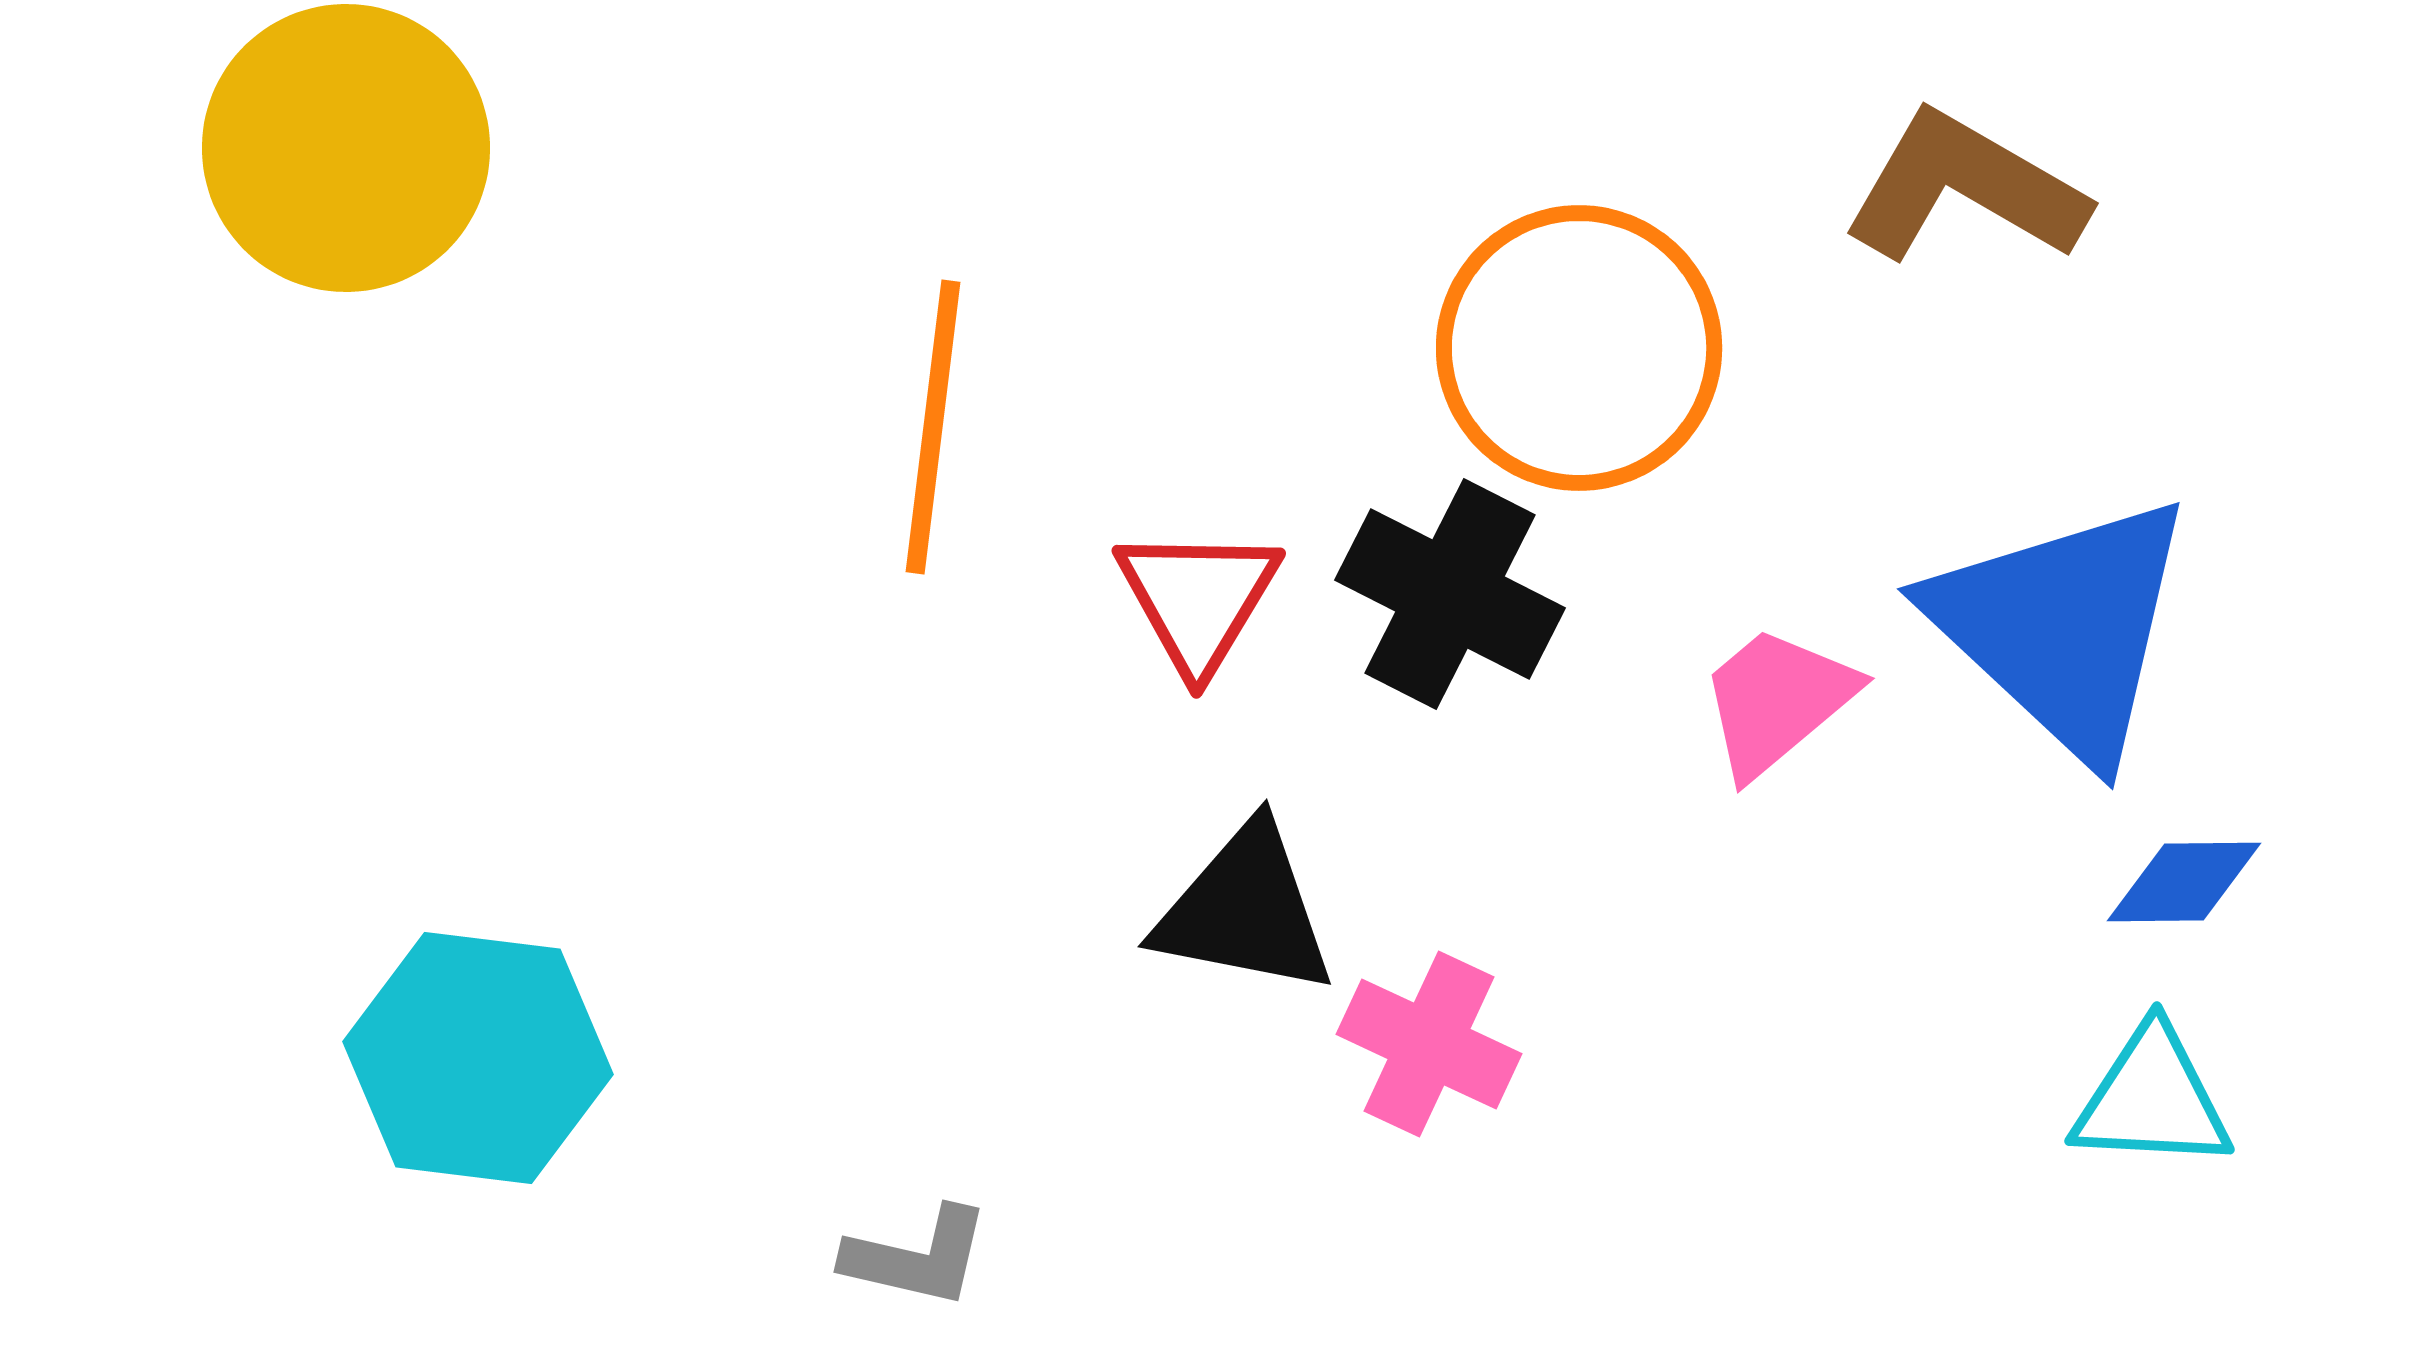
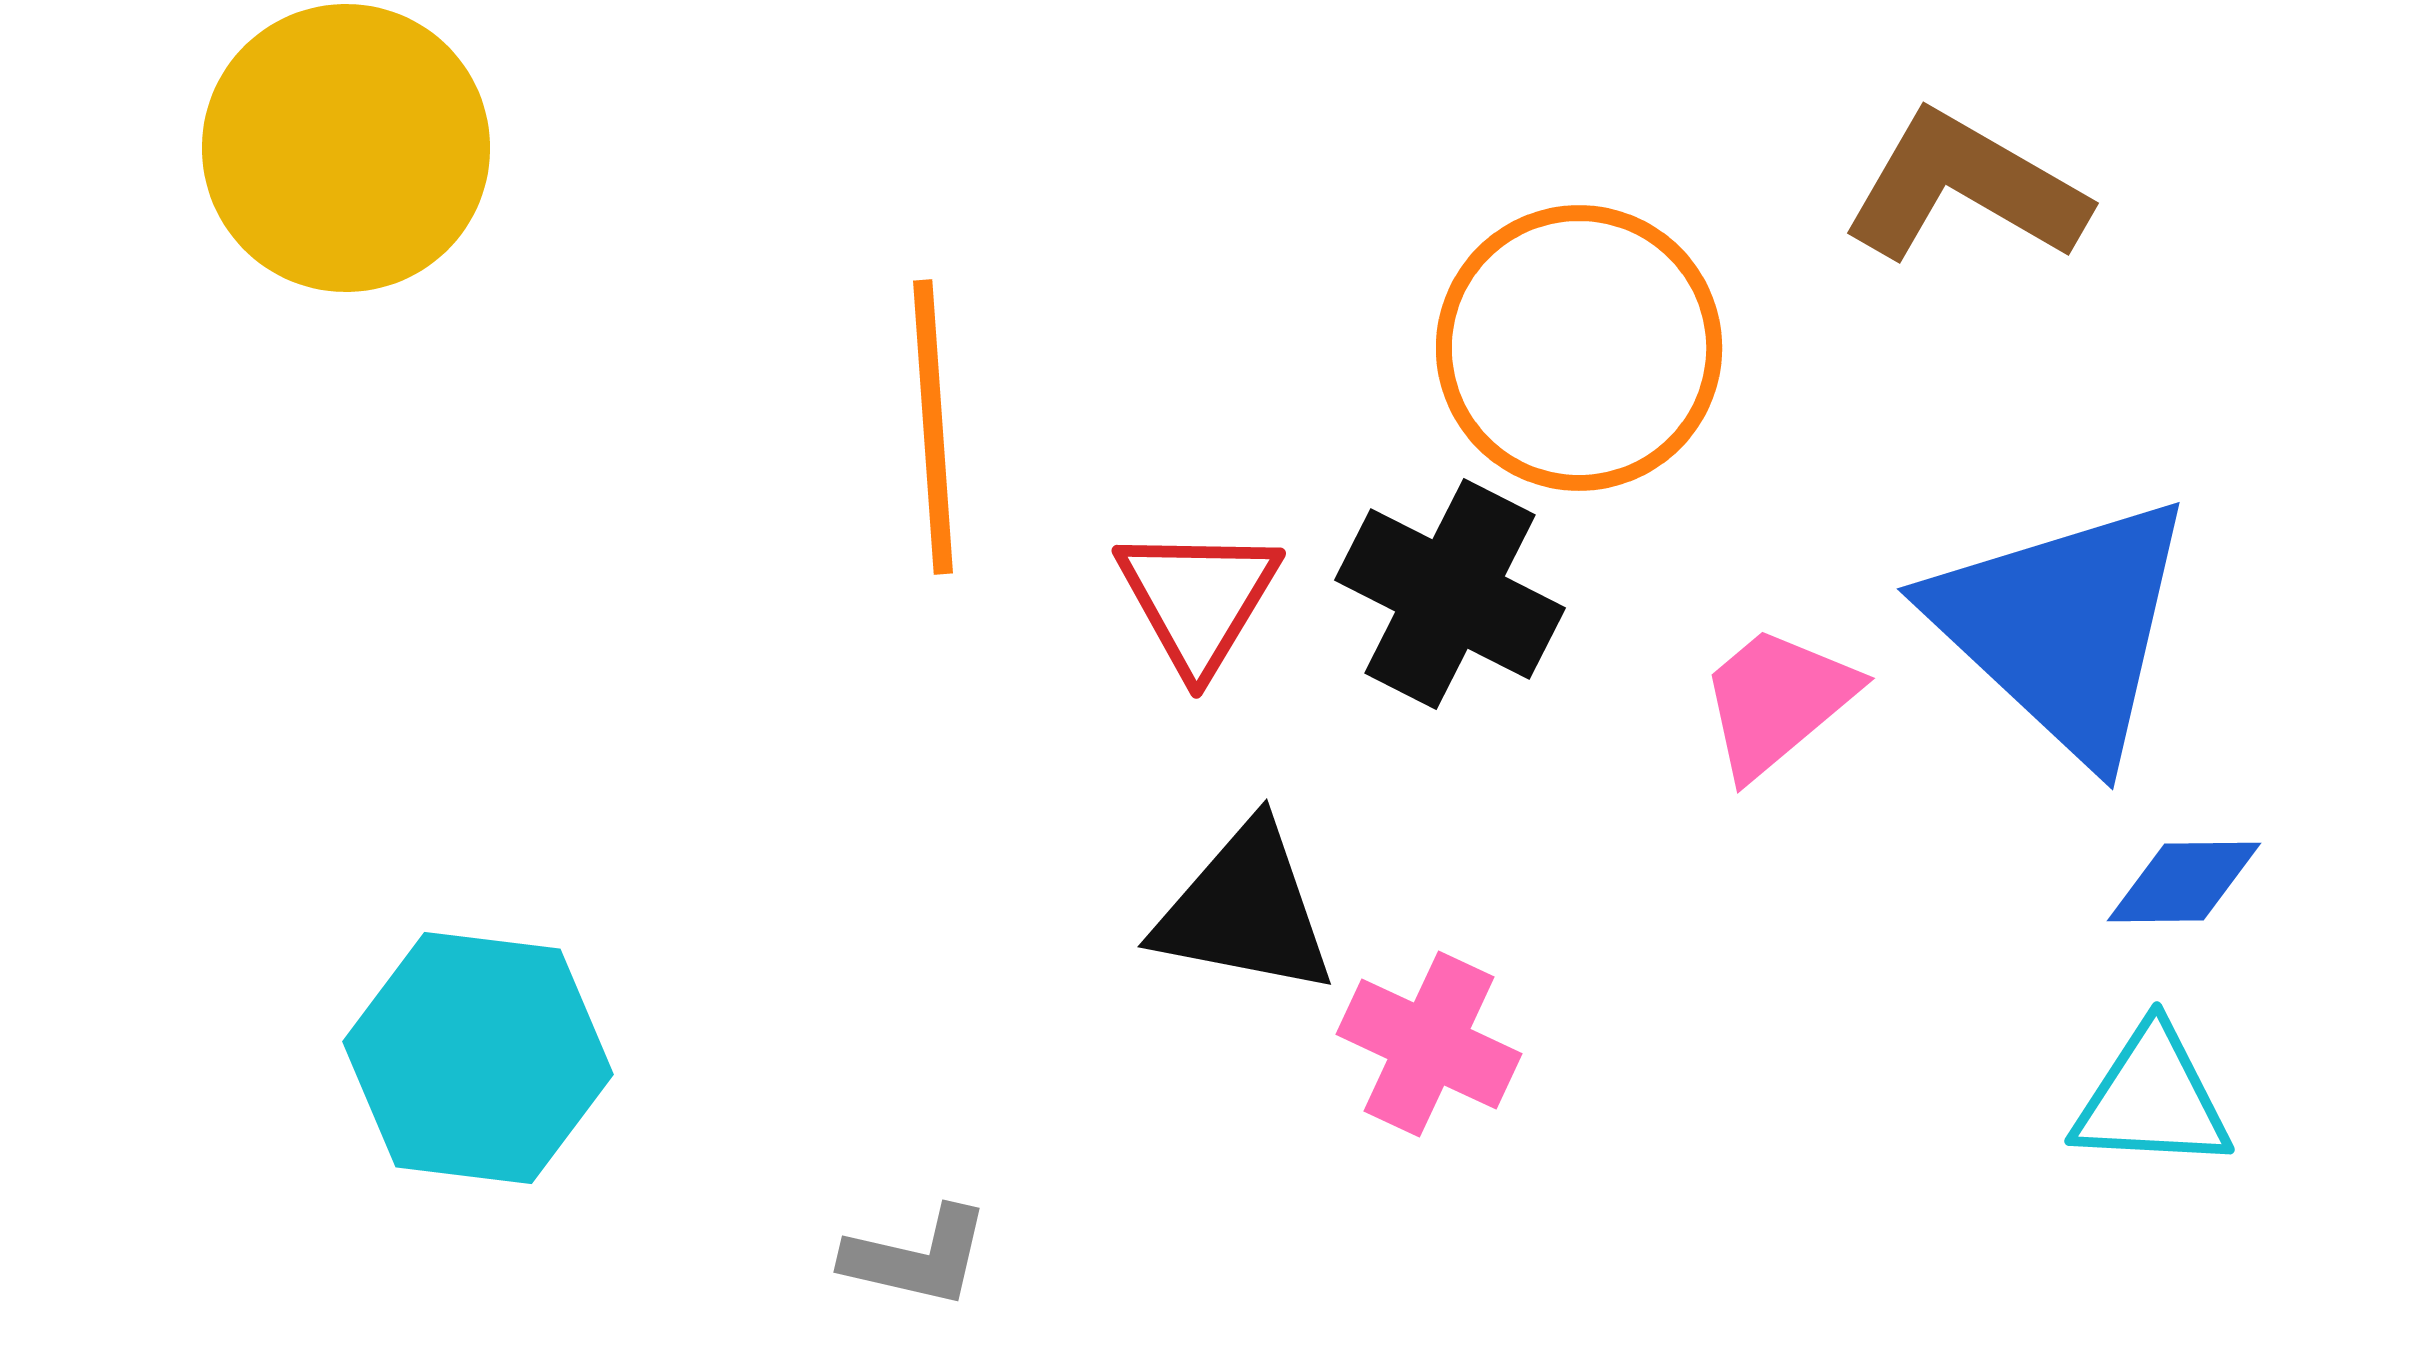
orange line: rotated 11 degrees counterclockwise
